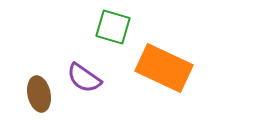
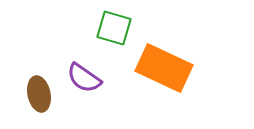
green square: moved 1 px right, 1 px down
